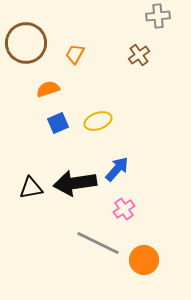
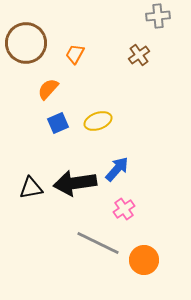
orange semicircle: rotated 30 degrees counterclockwise
